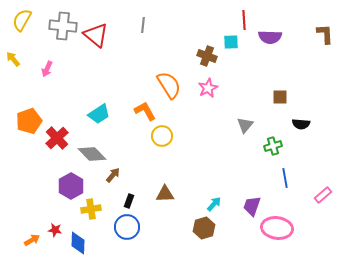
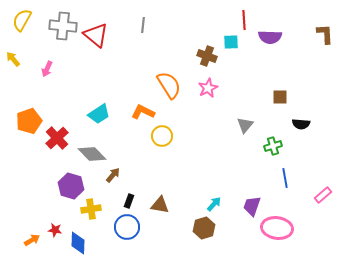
orange L-shape: moved 2 px left, 1 px down; rotated 35 degrees counterclockwise
purple hexagon: rotated 15 degrees counterclockwise
brown triangle: moved 5 px left, 11 px down; rotated 12 degrees clockwise
